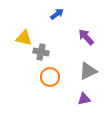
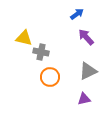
blue arrow: moved 20 px right
